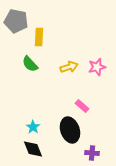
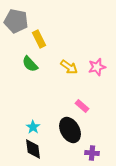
yellow rectangle: moved 2 px down; rotated 30 degrees counterclockwise
yellow arrow: rotated 54 degrees clockwise
black ellipse: rotated 10 degrees counterclockwise
black diamond: rotated 15 degrees clockwise
